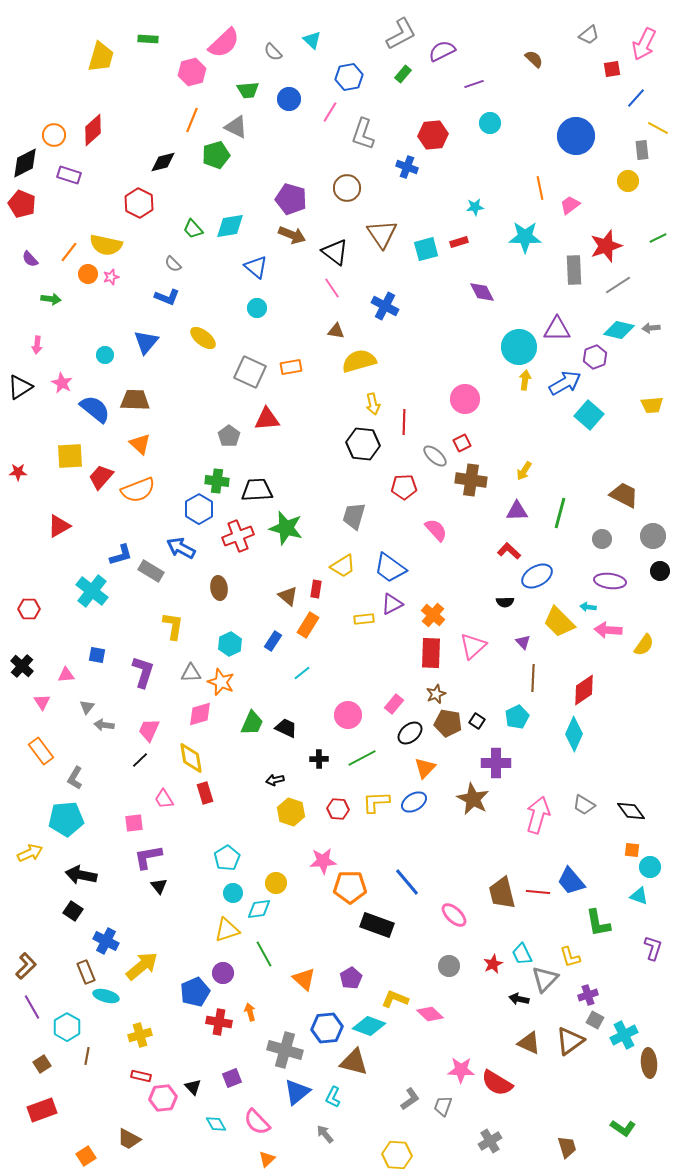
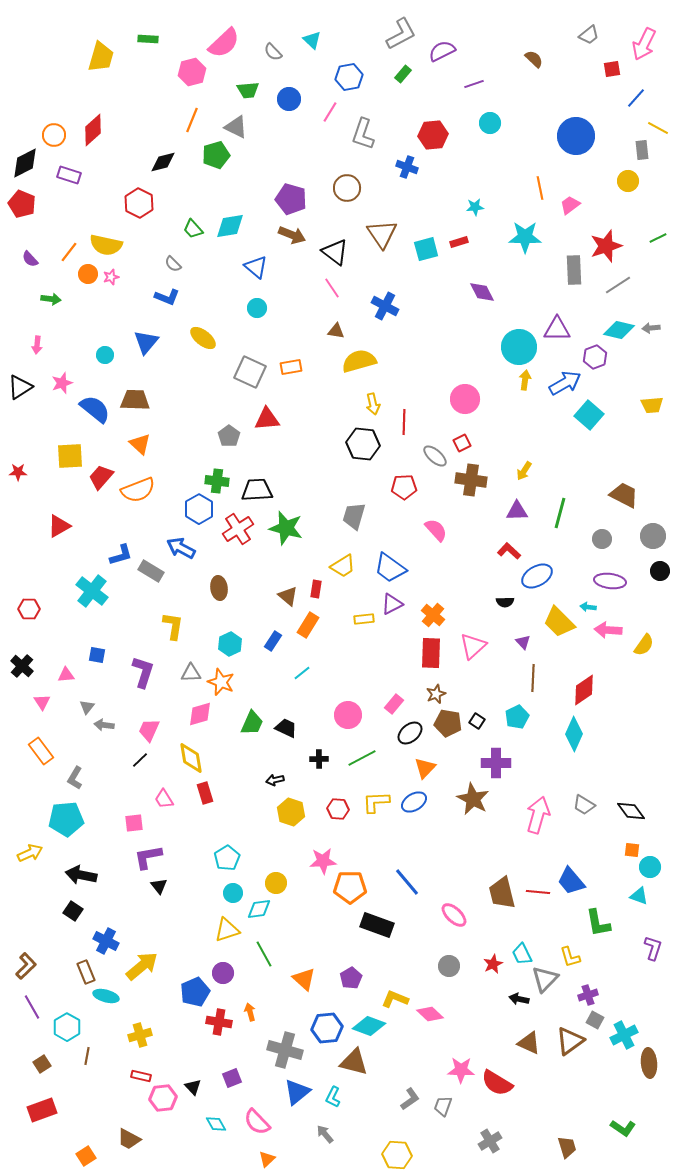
pink star at (62, 383): rotated 25 degrees clockwise
red cross at (238, 536): moved 7 px up; rotated 12 degrees counterclockwise
